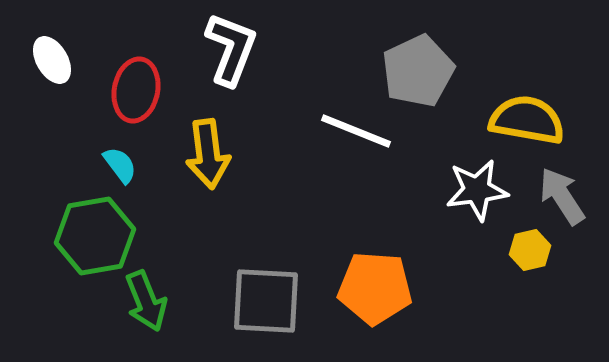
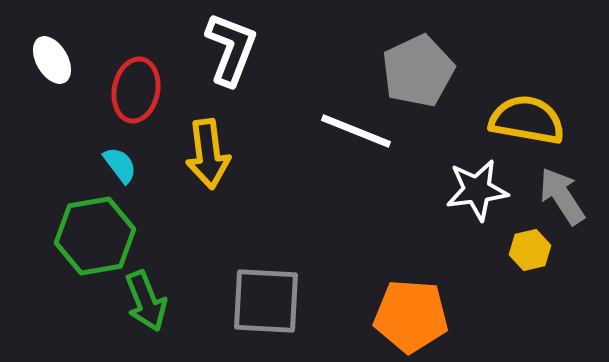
orange pentagon: moved 36 px right, 28 px down
